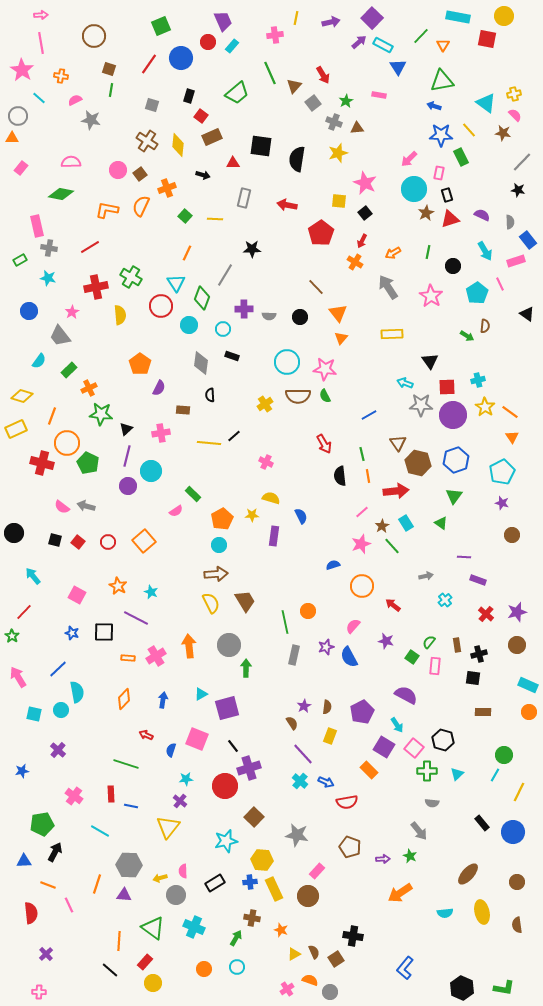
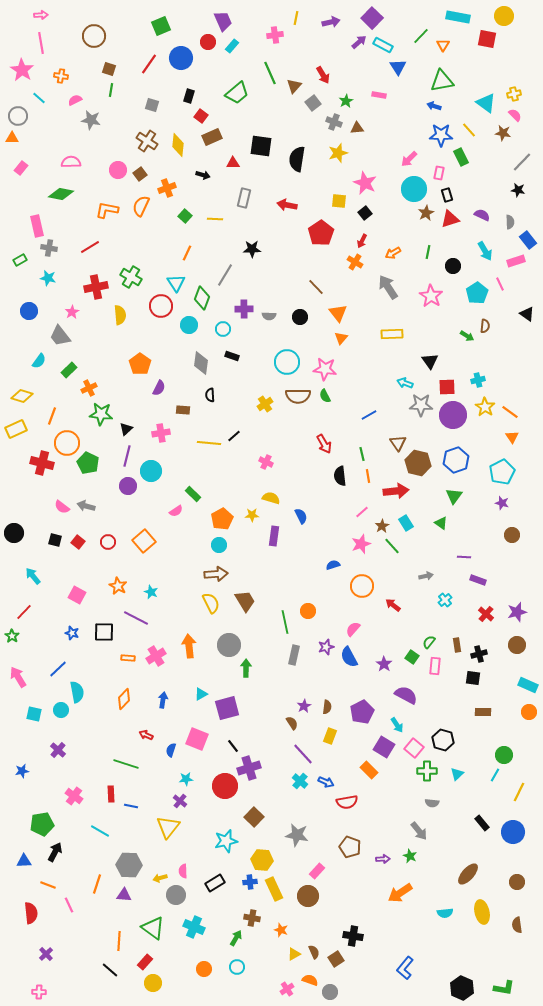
pink semicircle at (353, 626): moved 3 px down
purple star at (386, 641): moved 2 px left, 23 px down; rotated 21 degrees clockwise
